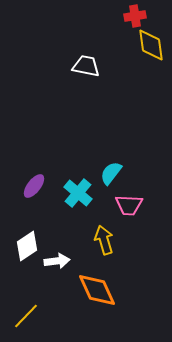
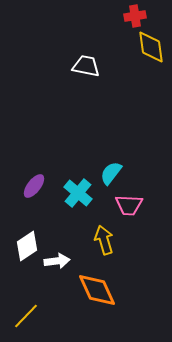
yellow diamond: moved 2 px down
